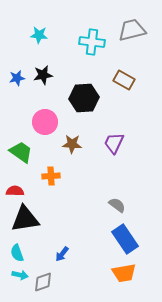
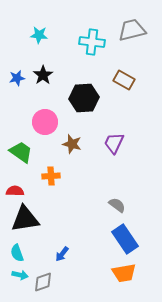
black star: rotated 24 degrees counterclockwise
brown star: rotated 12 degrees clockwise
